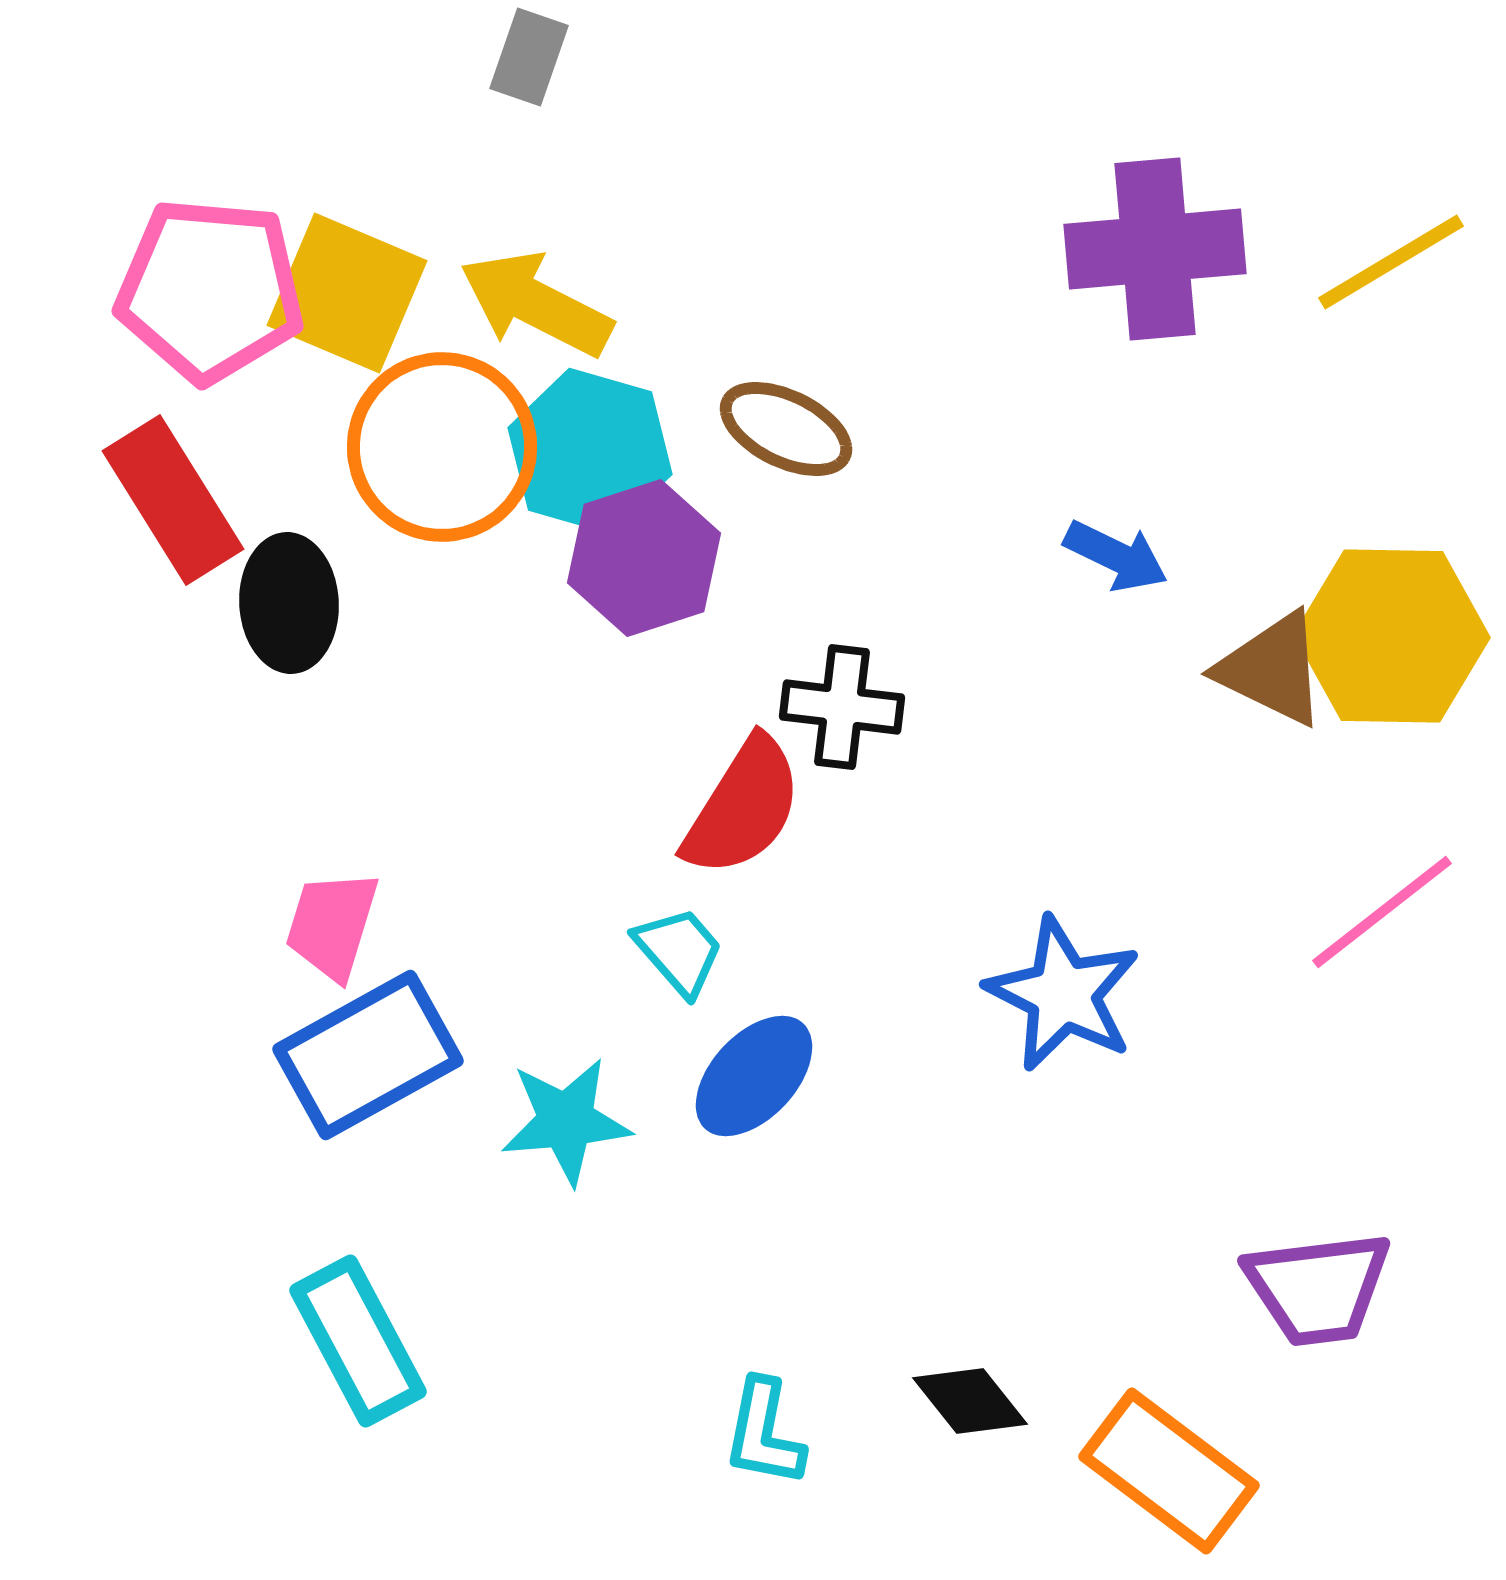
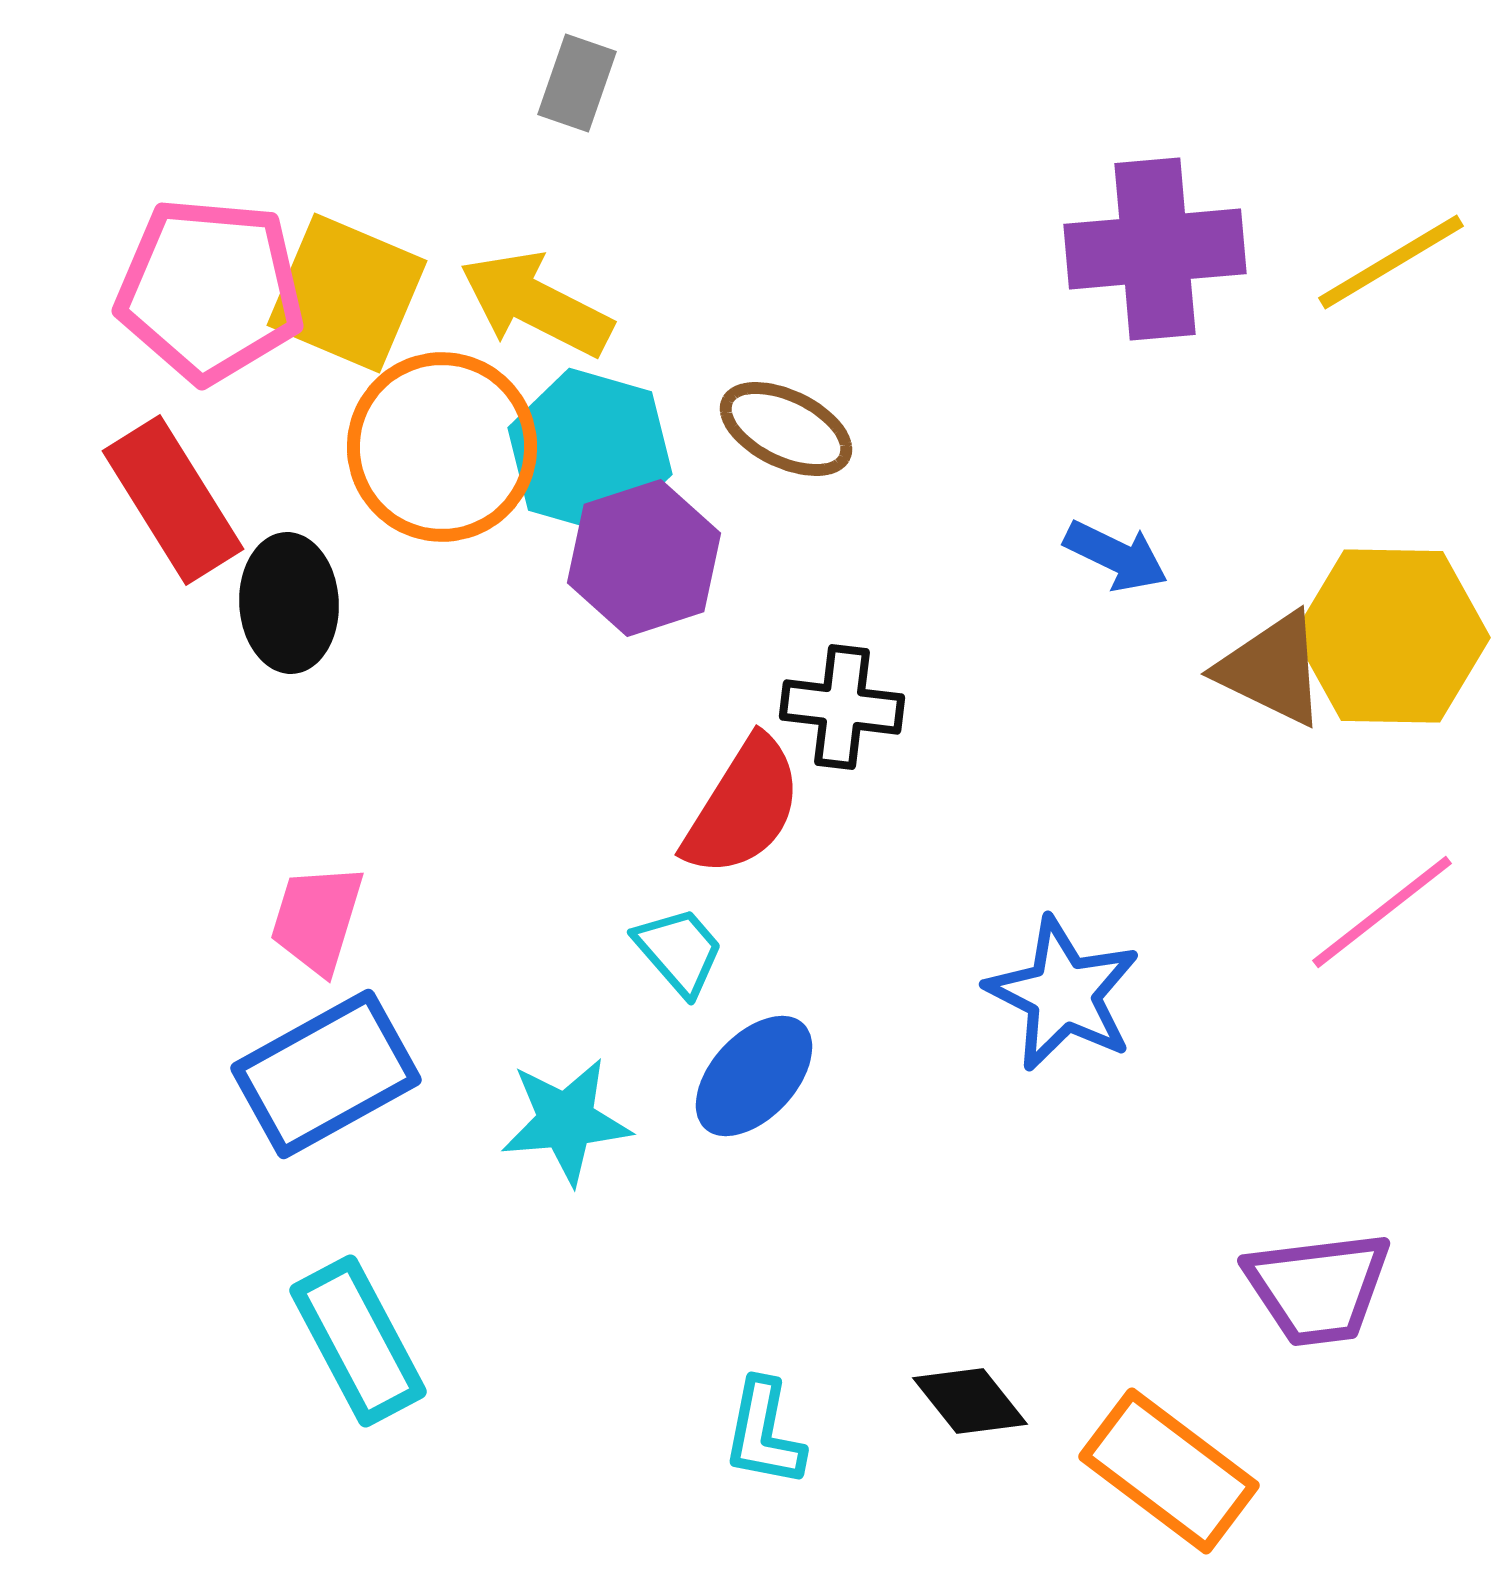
gray rectangle: moved 48 px right, 26 px down
pink trapezoid: moved 15 px left, 6 px up
blue rectangle: moved 42 px left, 19 px down
